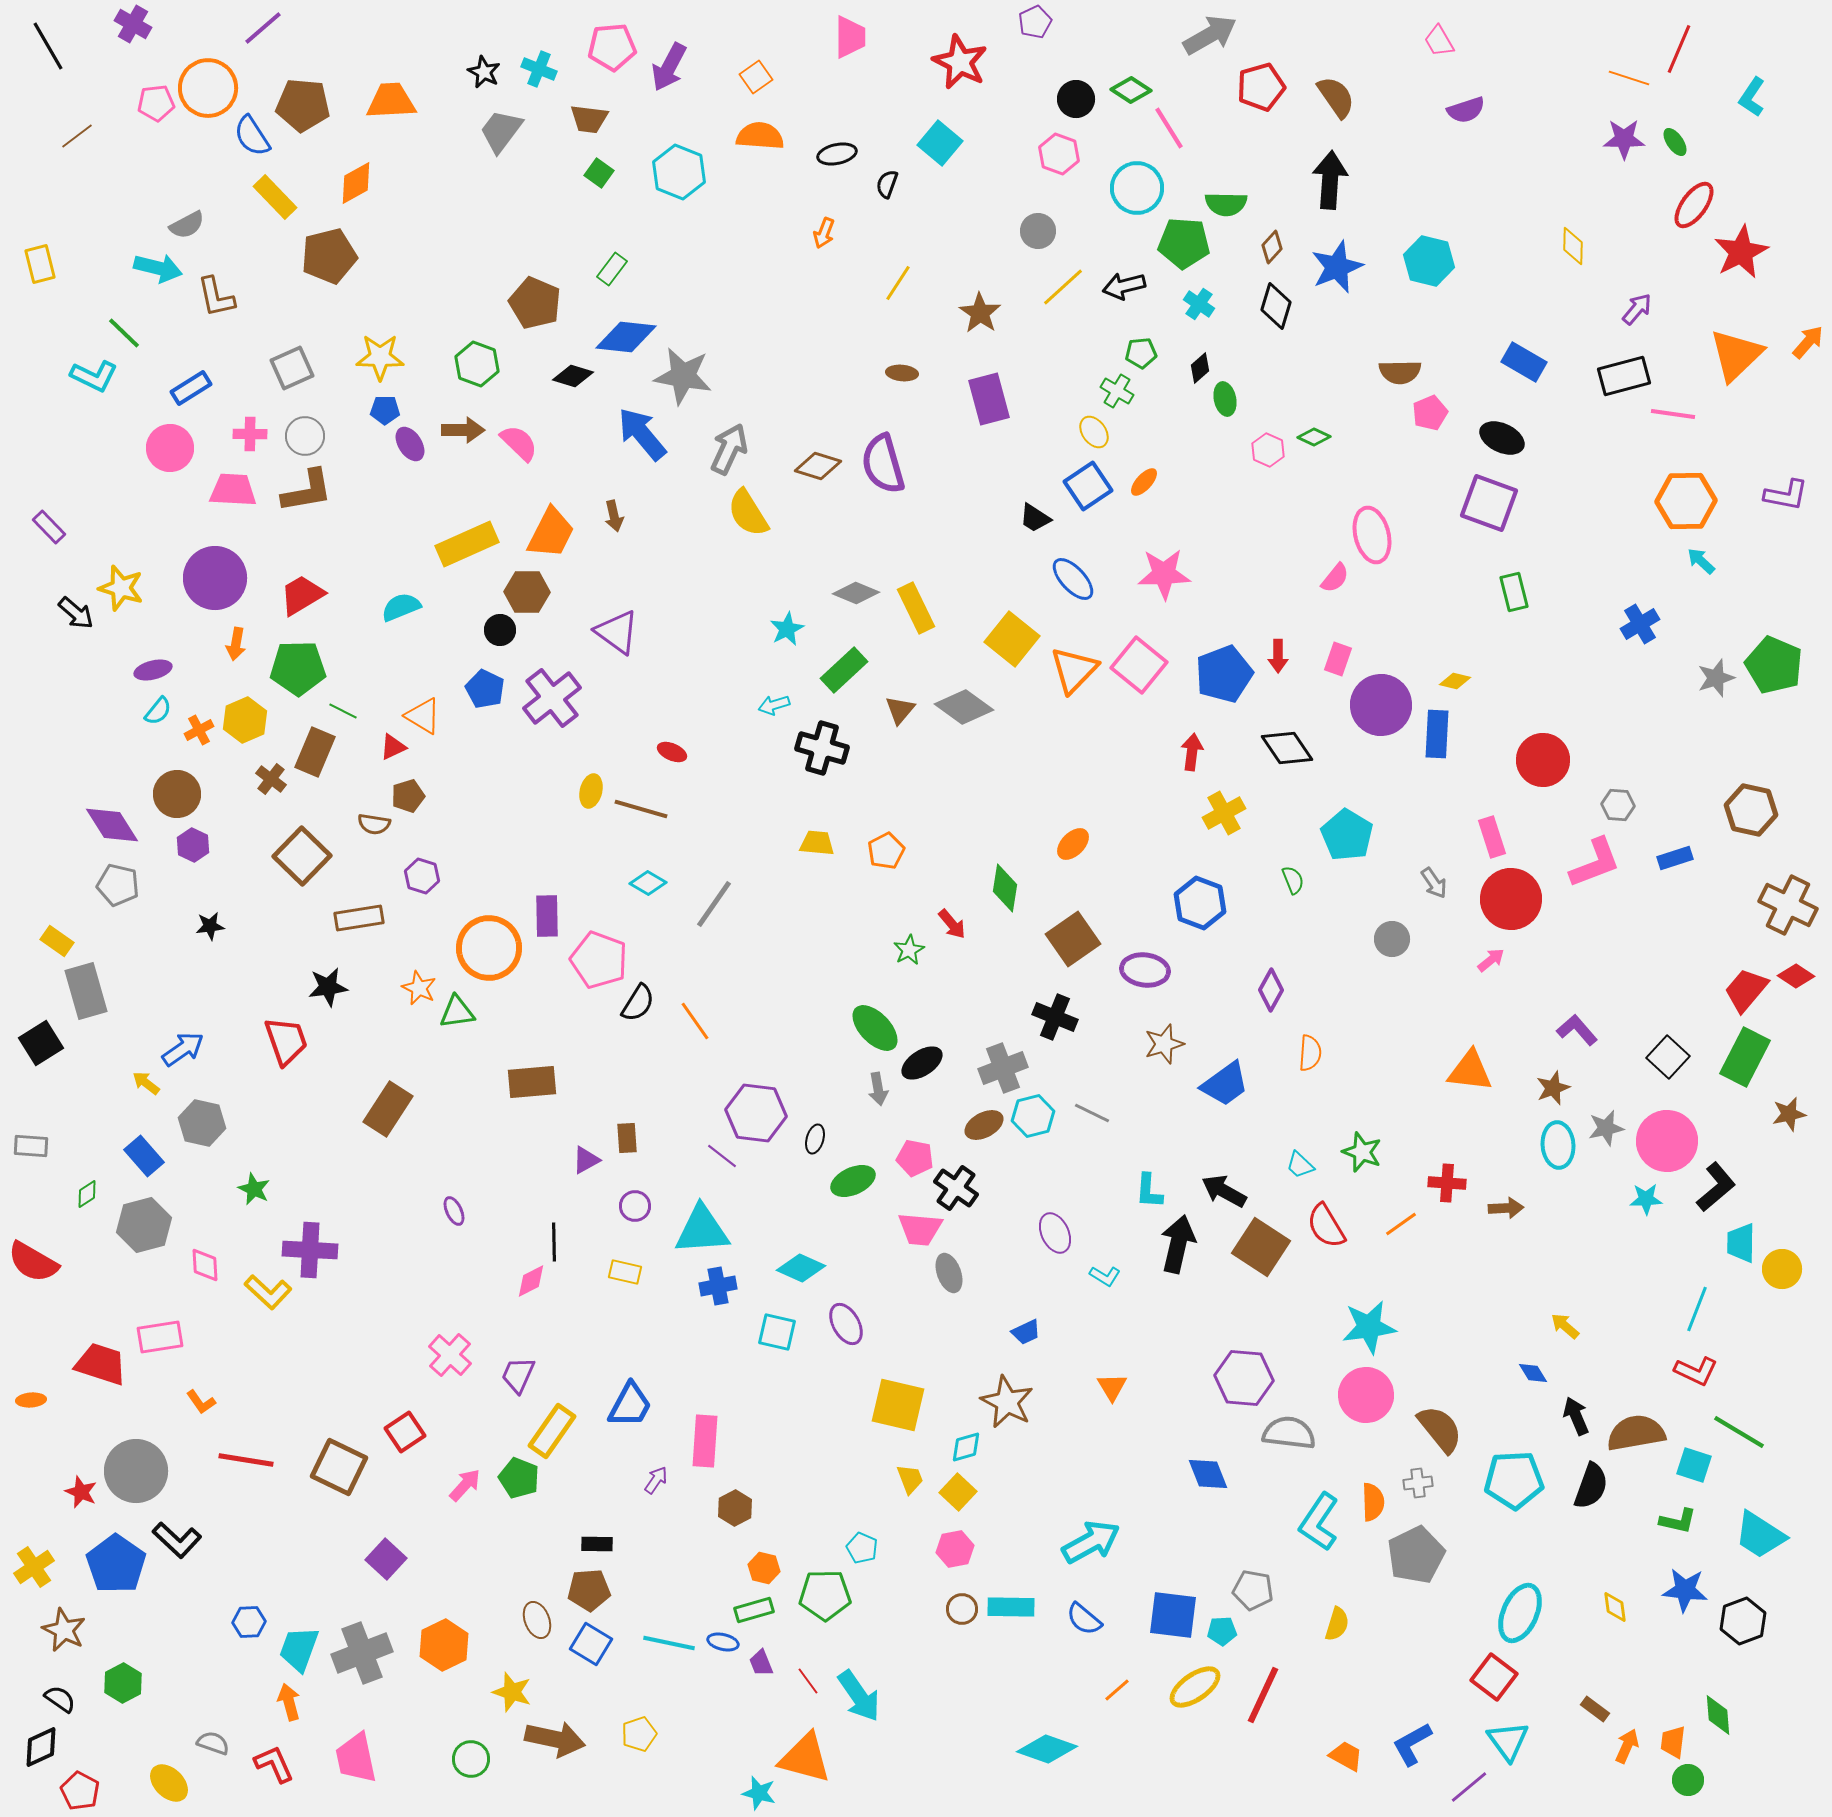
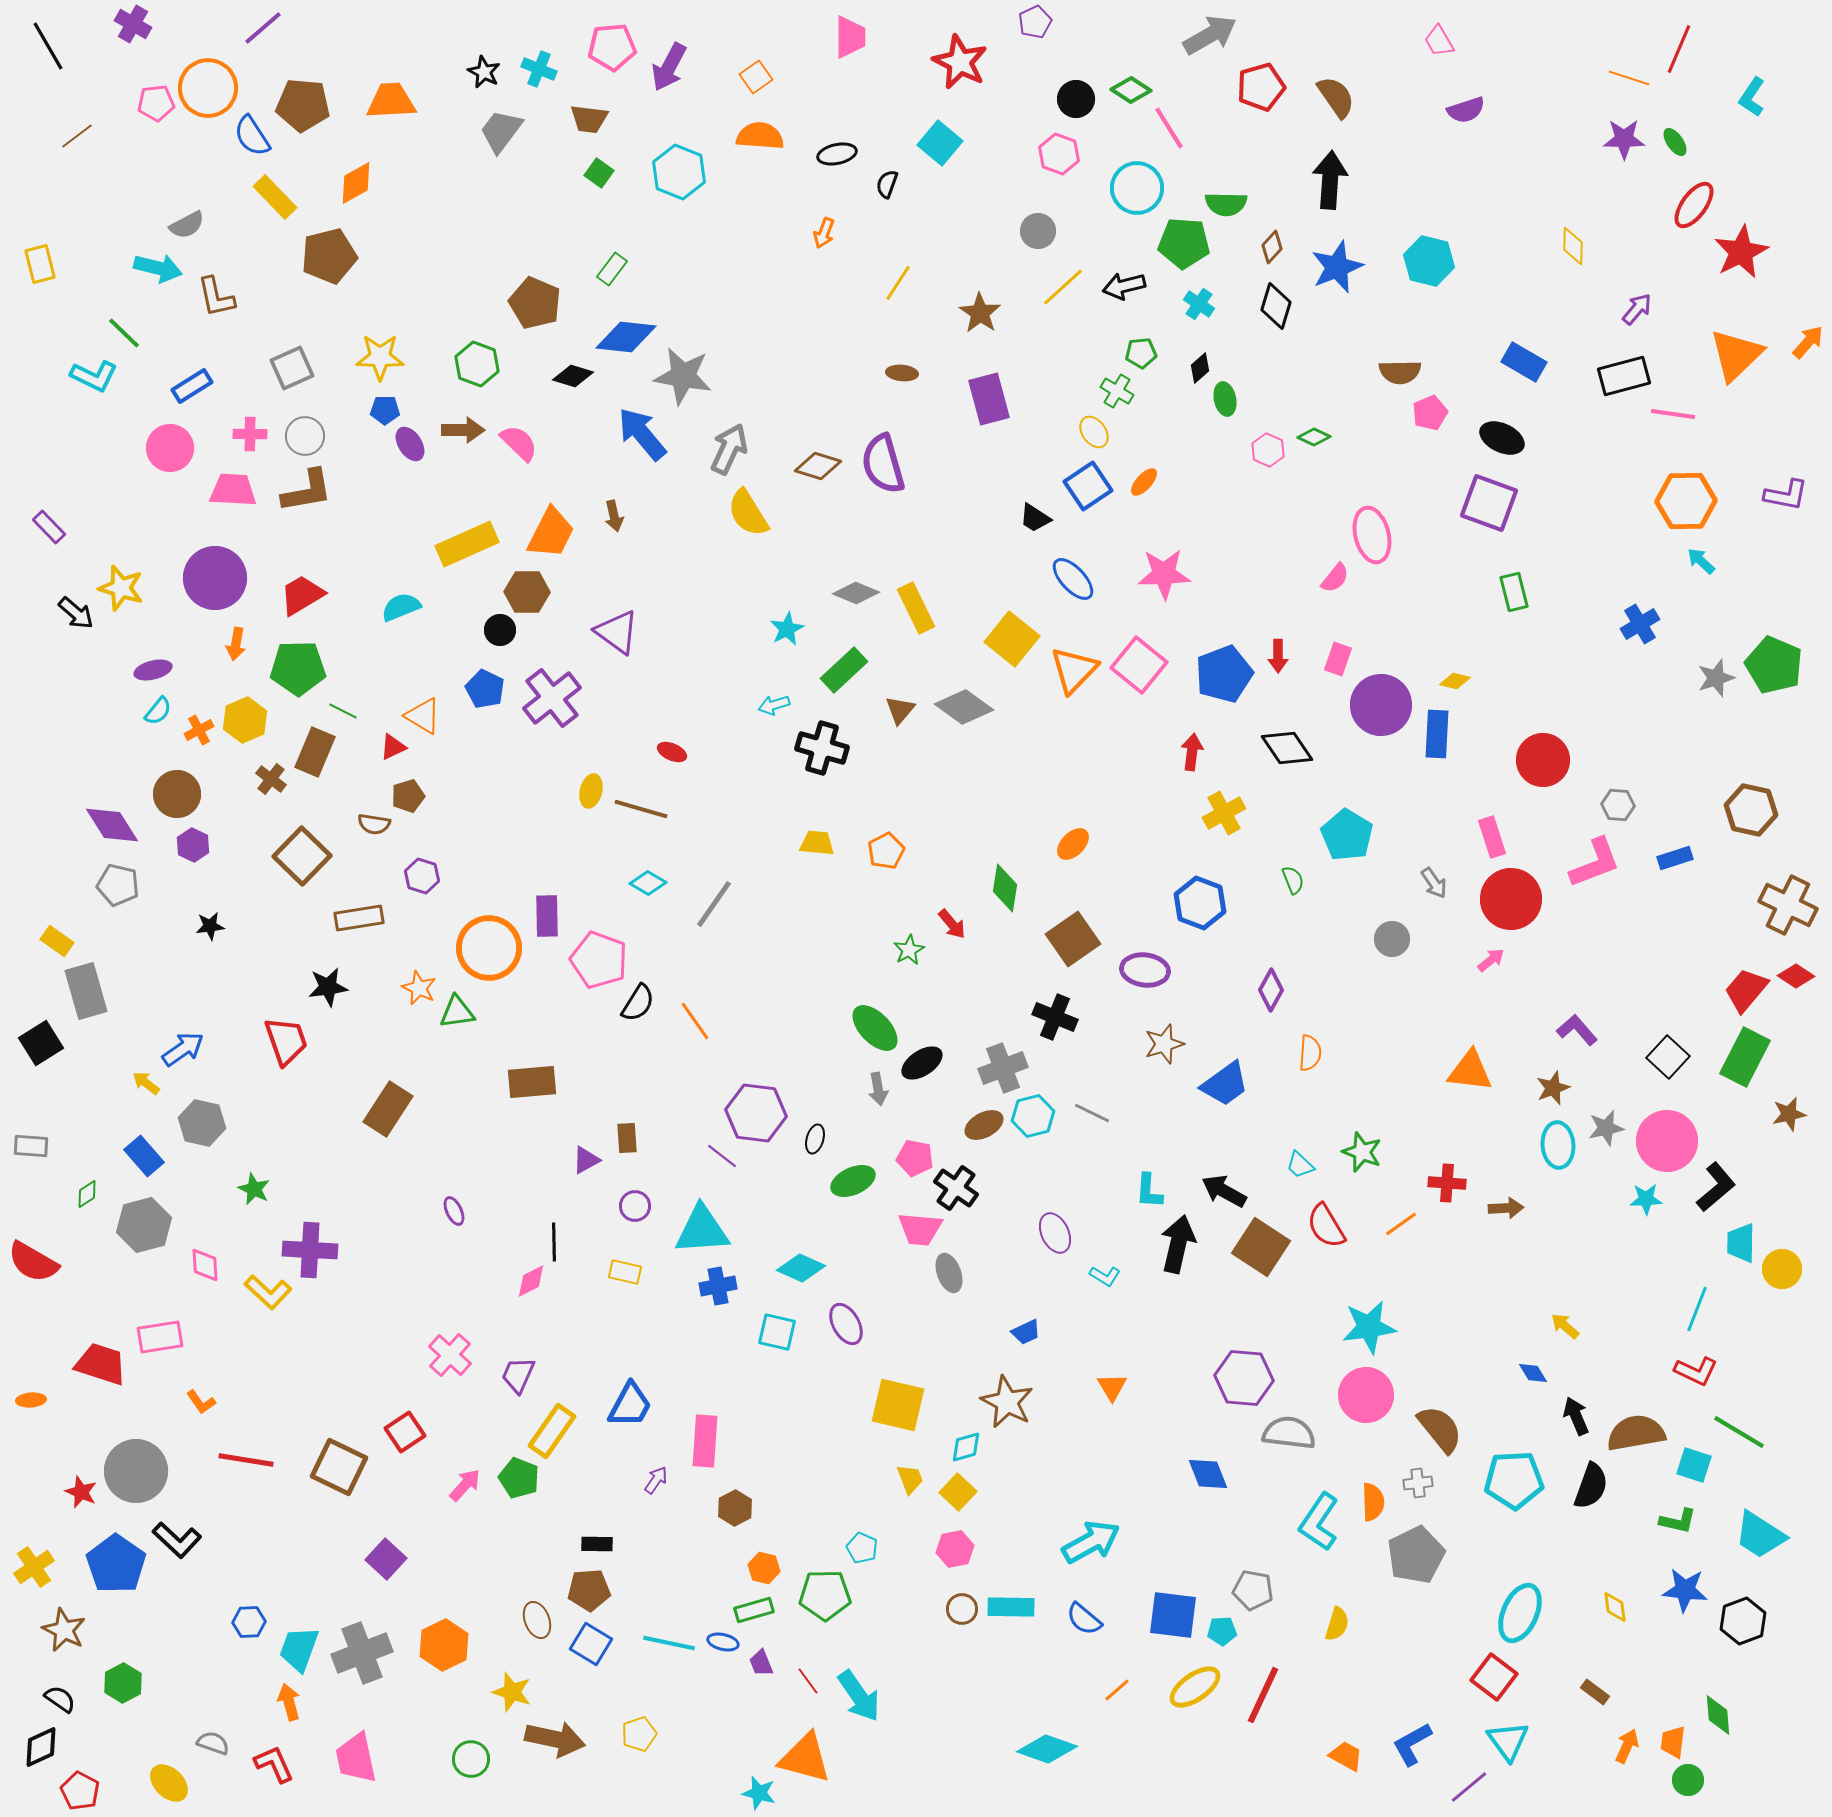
blue rectangle at (191, 388): moved 1 px right, 2 px up
brown rectangle at (1595, 1709): moved 17 px up
